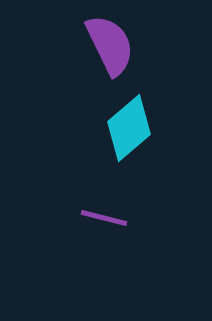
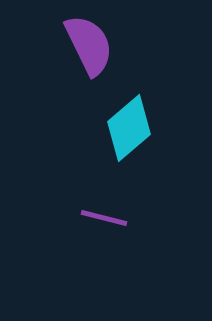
purple semicircle: moved 21 px left
